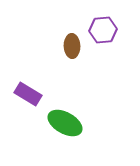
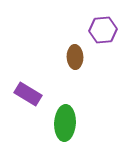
brown ellipse: moved 3 px right, 11 px down
green ellipse: rotated 64 degrees clockwise
